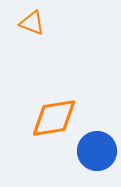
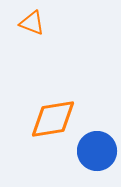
orange diamond: moved 1 px left, 1 px down
